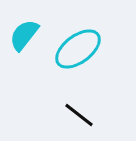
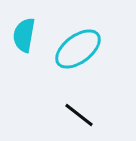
cyan semicircle: rotated 28 degrees counterclockwise
